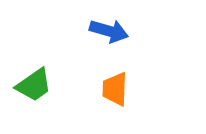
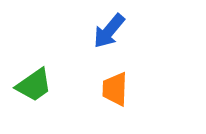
blue arrow: rotated 114 degrees clockwise
